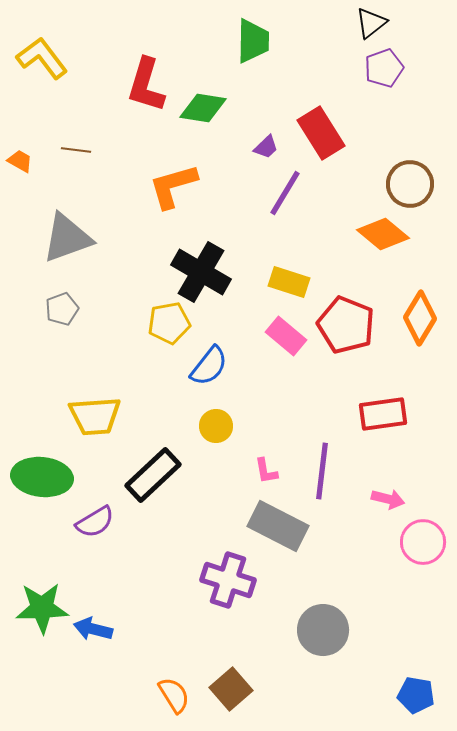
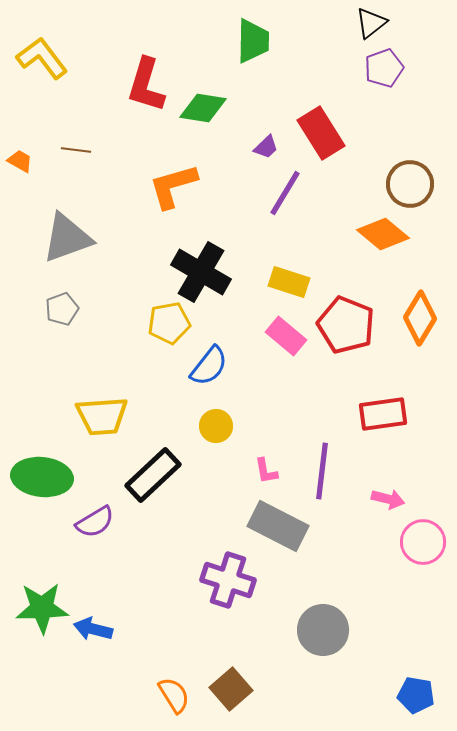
yellow trapezoid at (95, 416): moved 7 px right
